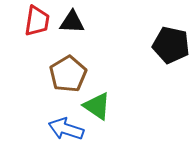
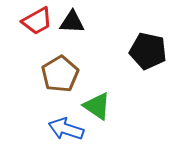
red trapezoid: rotated 52 degrees clockwise
black pentagon: moved 23 px left, 6 px down
brown pentagon: moved 8 px left
